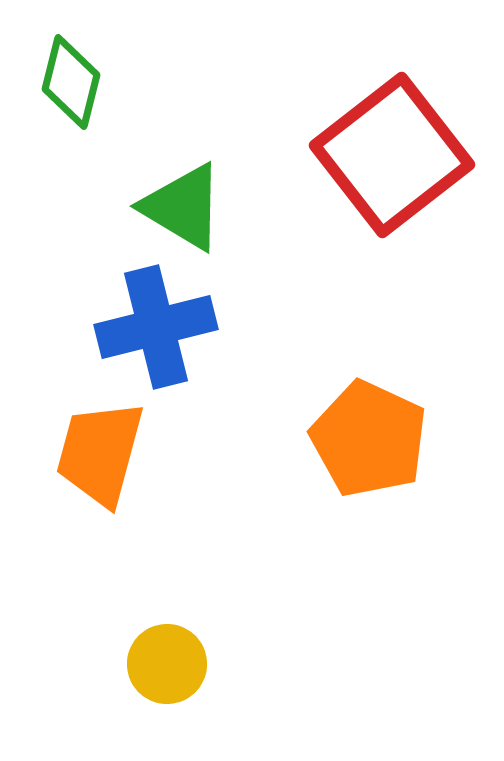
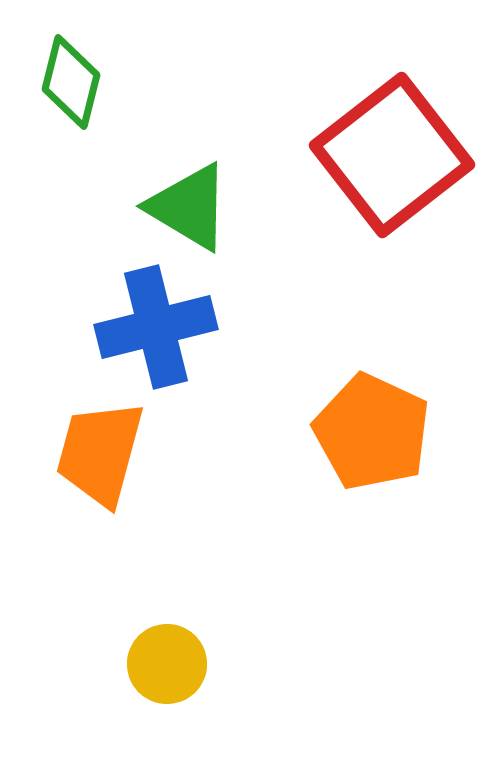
green triangle: moved 6 px right
orange pentagon: moved 3 px right, 7 px up
